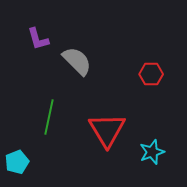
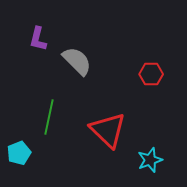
purple L-shape: rotated 30 degrees clockwise
red triangle: moved 1 px right; rotated 15 degrees counterclockwise
cyan star: moved 2 px left, 8 px down
cyan pentagon: moved 2 px right, 9 px up
